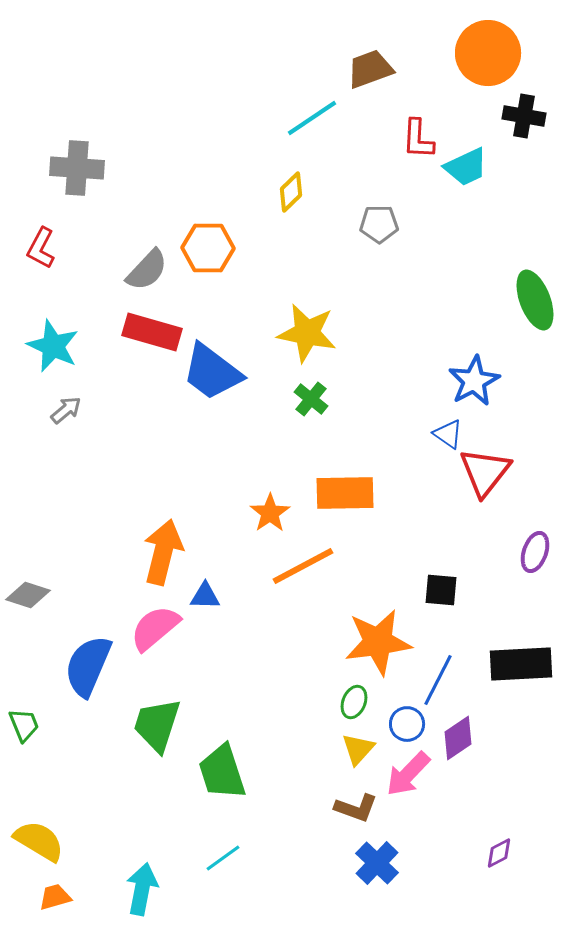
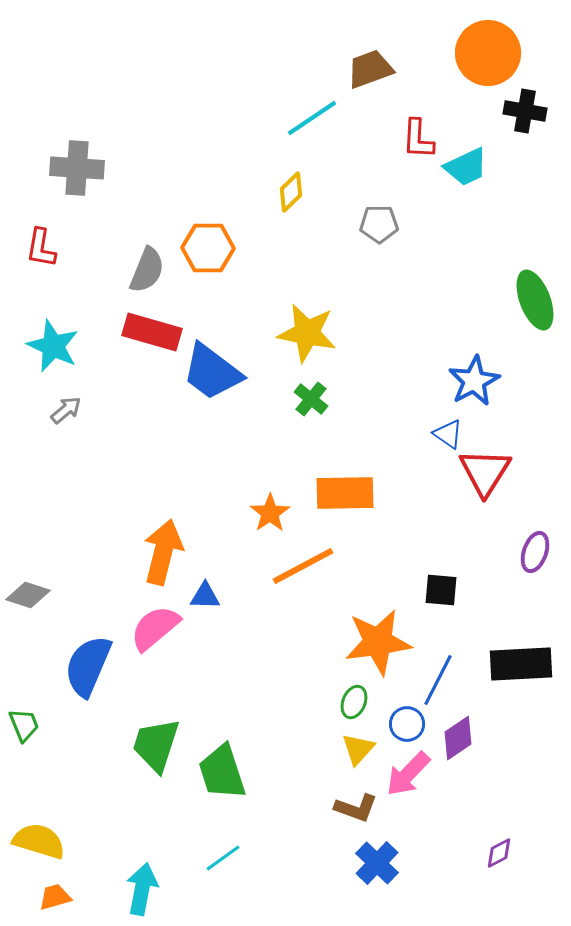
black cross at (524, 116): moved 1 px right, 5 px up
red L-shape at (41, 248): rotated 18 degrees counterclockwise
gray semicircle at (147, 270): rotated 21 degrees counterclockwise
red triangle at (485, 472): rotated 6 degrees counterclockwise
green trapezoid at (157, 725): moved 1 px left, 20 px down
yellow semicircle at (39, 841): rotated 14 degrees counterclockwise
